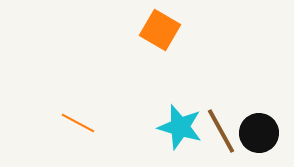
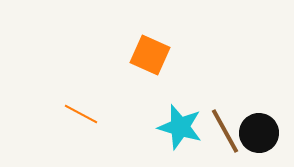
orange square: moved 10 px left, 25 px down; rotated 6 degrees counterclockwise
orange line: moved 3 px right, 9 px up
brown line: moved 4 px right
